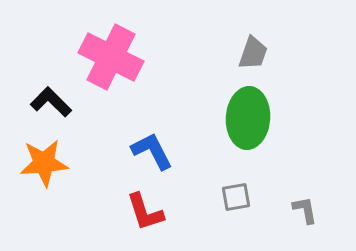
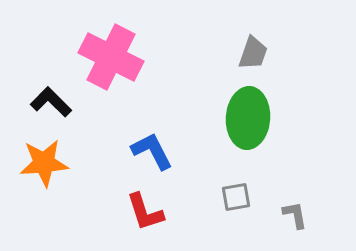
gray L-shape: moved 10 px left, 5 px down
